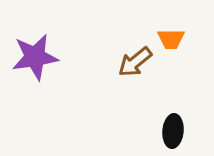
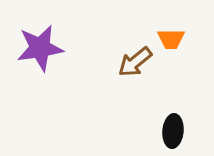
purple star: moved 5 px right, 9 px up
